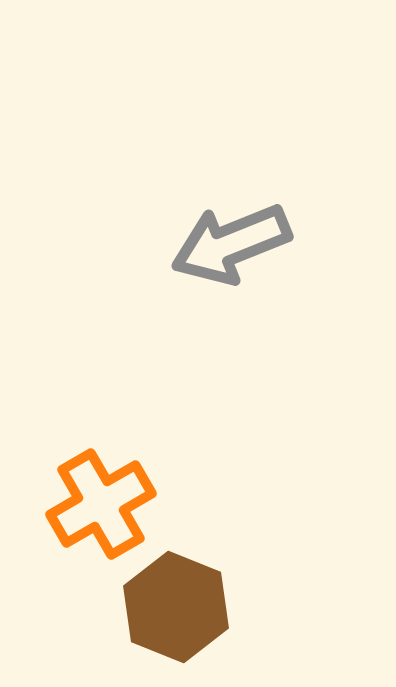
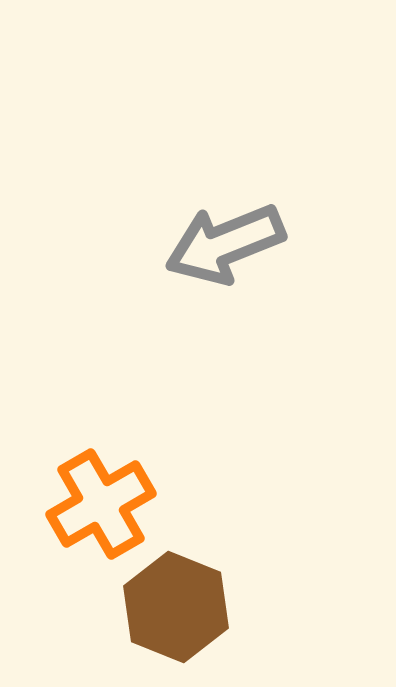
gray arrow: moved 6 px left
